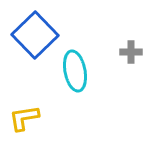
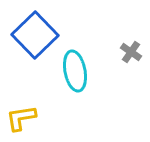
gray cross: rotated 35 degrees clockwise
yellow L-shape: moved 3 px left
